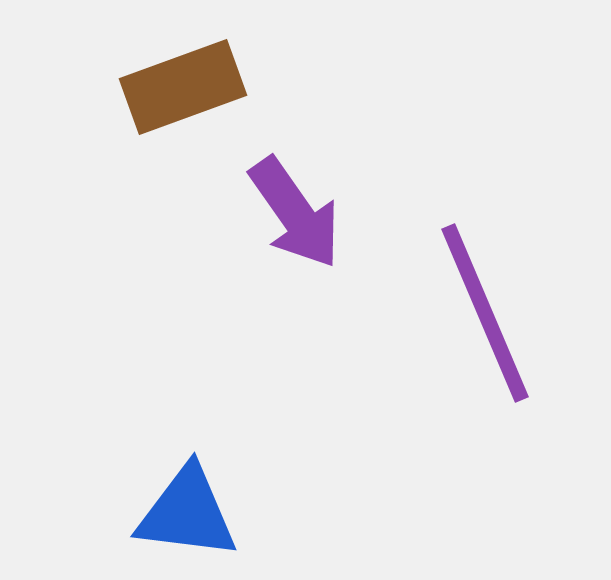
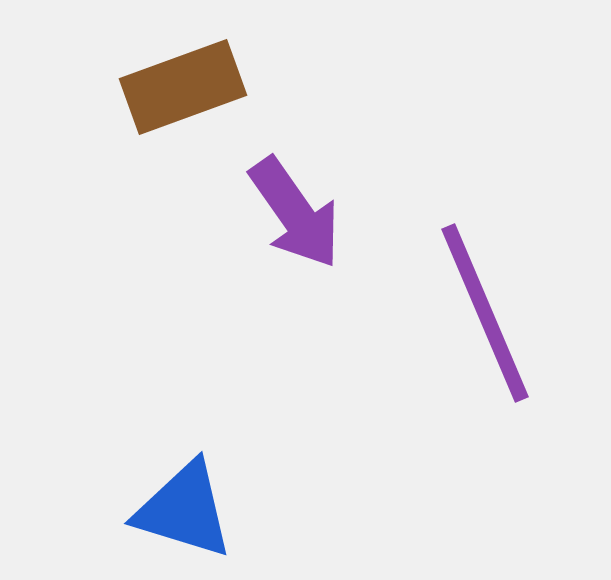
blue triangle: moved 3 px left, 3 px up; rotated 10 degrees clockwise
